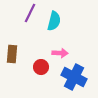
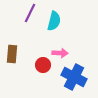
red circle: moved 2 px right, 2 px up
